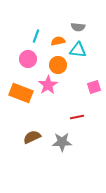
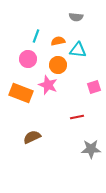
gray semicircle: moved 2 px left, 10 px up
pink star: rotated 18 degrees counterclockwise
gray star: moved 29 px right, 7 px down
